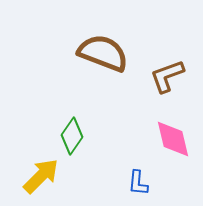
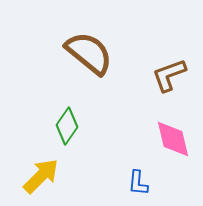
brown semicircle: moved 14 px left; rotated 18 degrees clockwise
brown L-shape: moved 2 px right, 1 px up
green diamond: moved 5 px left, 10 px up
